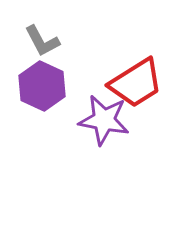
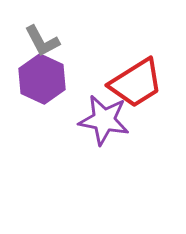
purple hexagon: moved 7 px up
